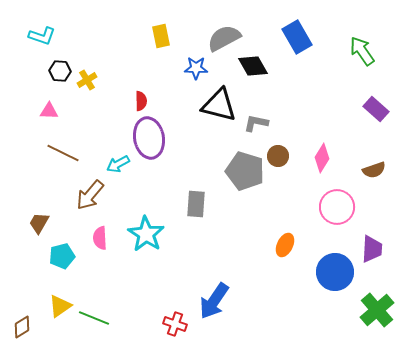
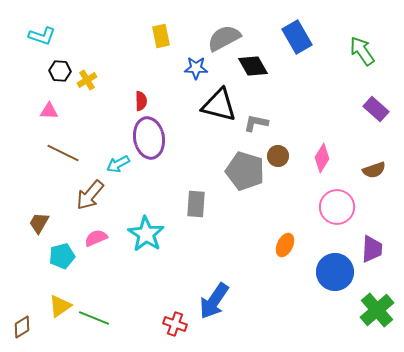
pink semicircle: moved 4 px left; rotated 70 degrees clockwise
